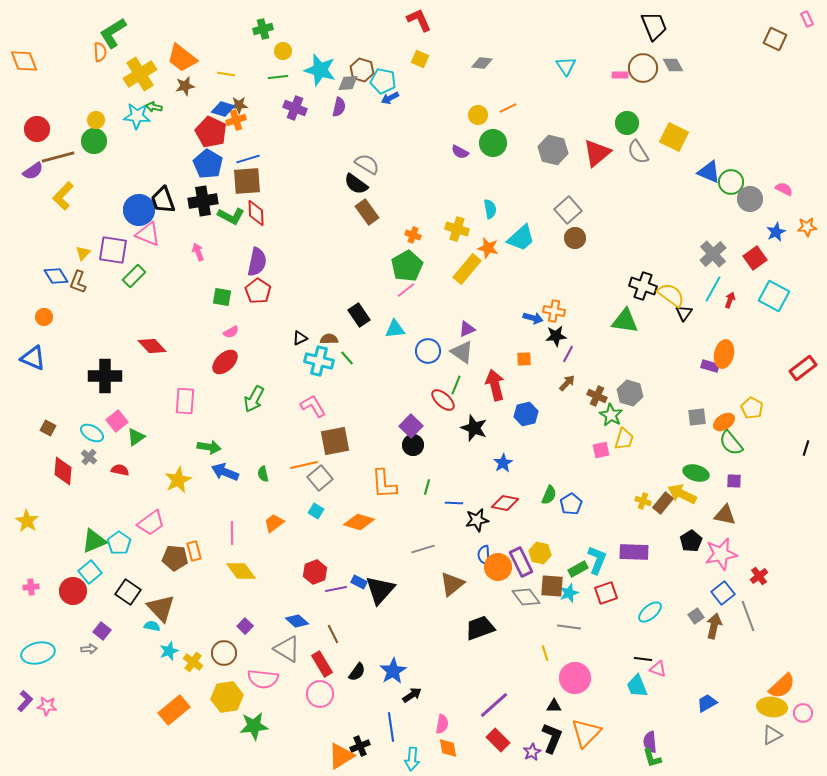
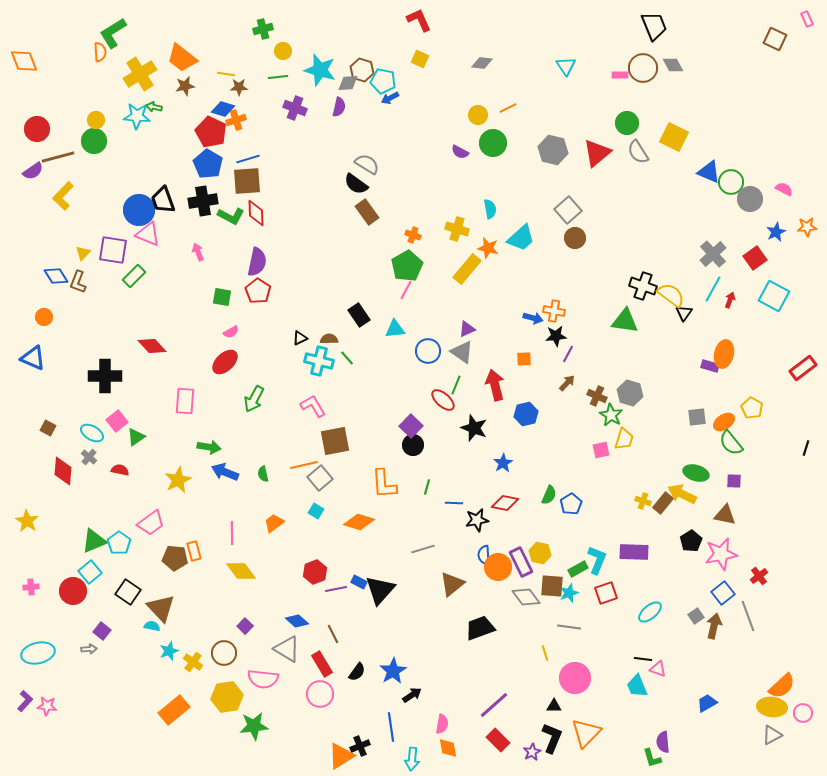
brown star at (239, 105): moved 18 px up
pink line at (406, 290): rotated 24 degrees counterclockwise
purple semicircle at (650, 742): moved 13 px right
